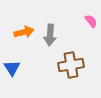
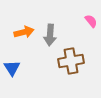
brown cross: moved 4 px up
